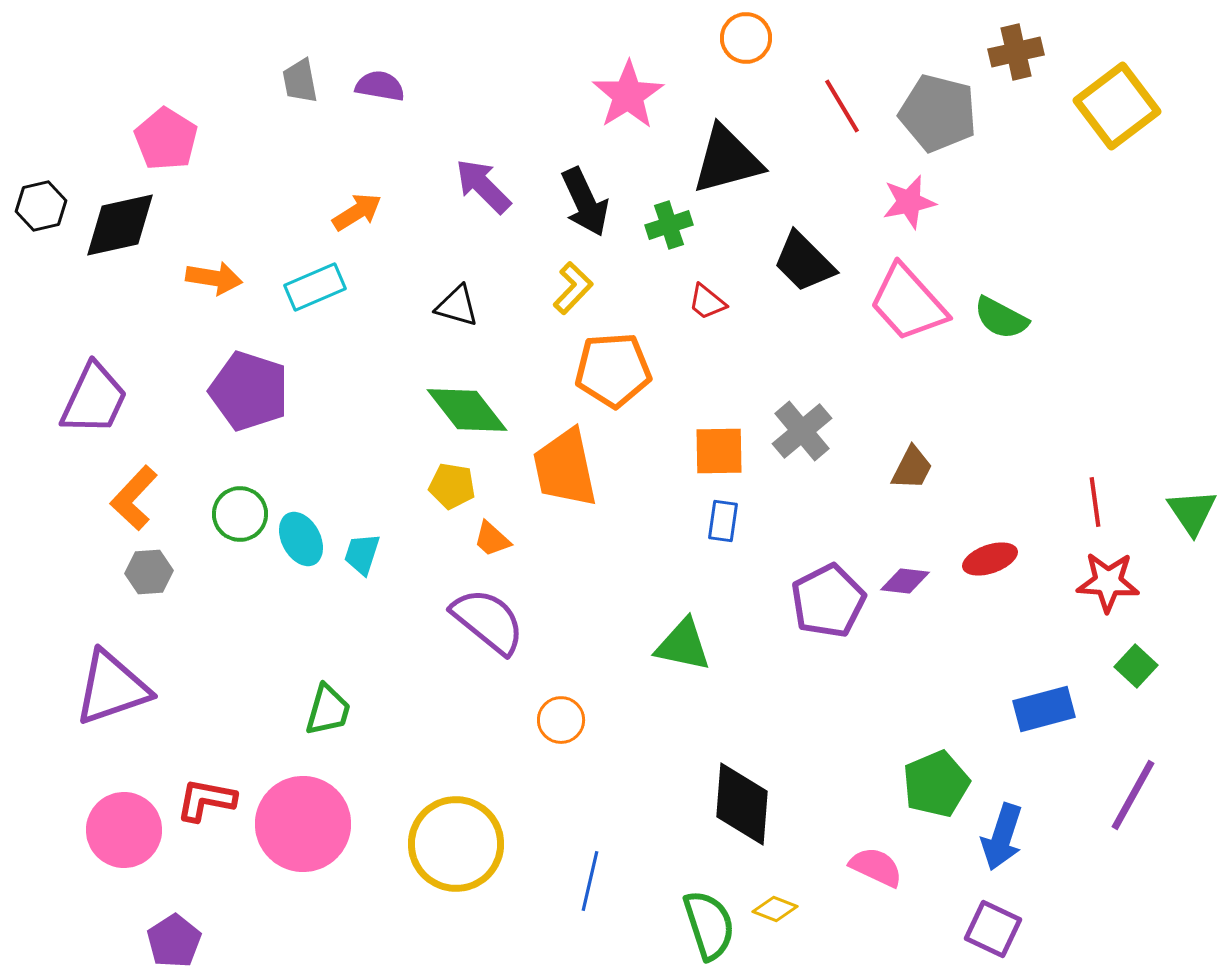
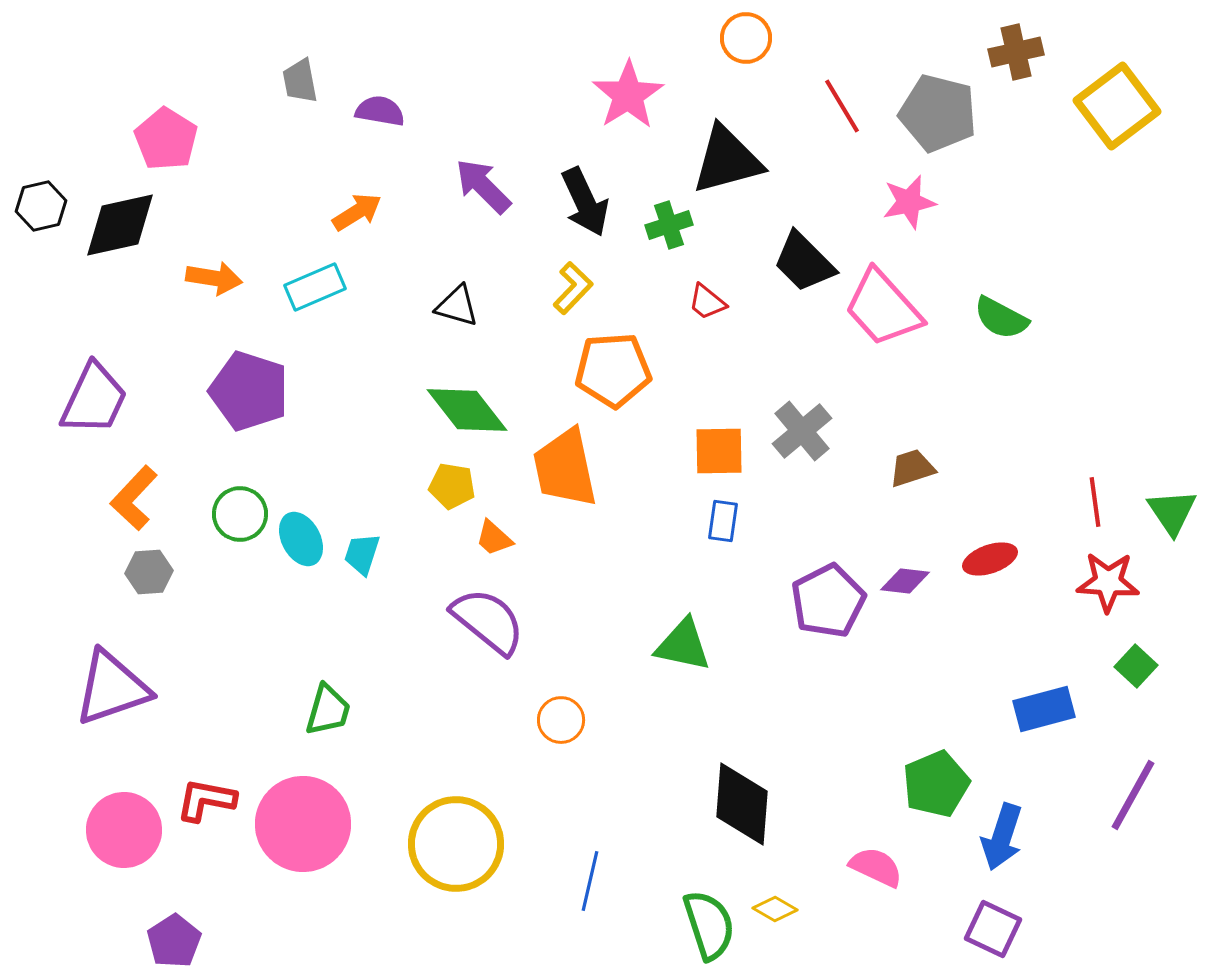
purple semicircle at (380, 86): moved 25 px down
pink trapezoid at (908, 303): moved 25 px left, 5 px down
brown trapezoid at (912, 468): rotated 135 degrees counterclockwise
green triangle at (1192, 512): moved 20 px left
orange trapezoid at (492, 539): moved 2 px right, 1 px up
yellow diamond at (775, 909): rotated 9 degrees clockwise
